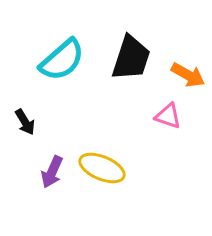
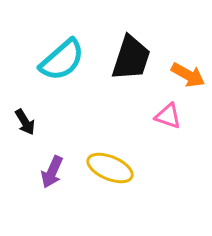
yellow ellipse: moved 8 px right
